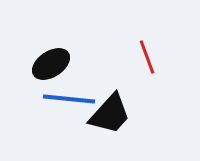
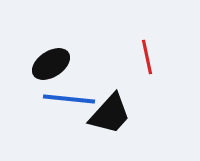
red line: rotated 8 degrees clockwise
